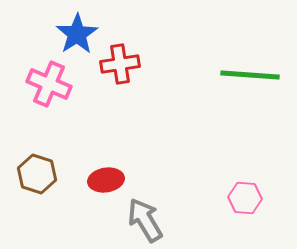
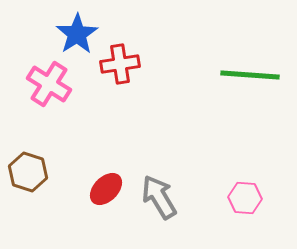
pink cross: rotated 9 degrees clockwise
brown hexagon: moved 9 px left, 2 px up
red ellipse: moved 9 px down; rotated 36 degrees counterclockwise
gray arrow: moved 14 px right, 23 px up
